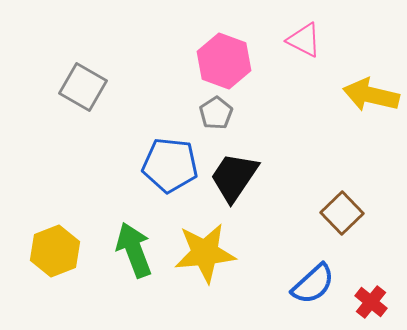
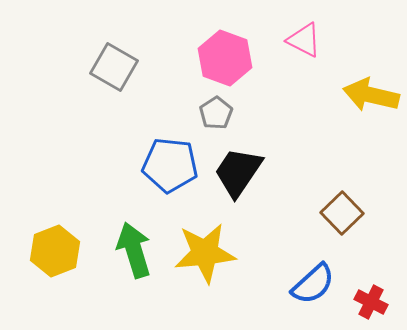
pink hexagon: moved 1 px right, 3 px up
gray square: moved 31 px right, 20 px up
black trapezoid: moved 4 px right, 5 px up
green arrow: rotated 4 degrees clockwise
red cross: rotated 12 degrees counterclockwise
